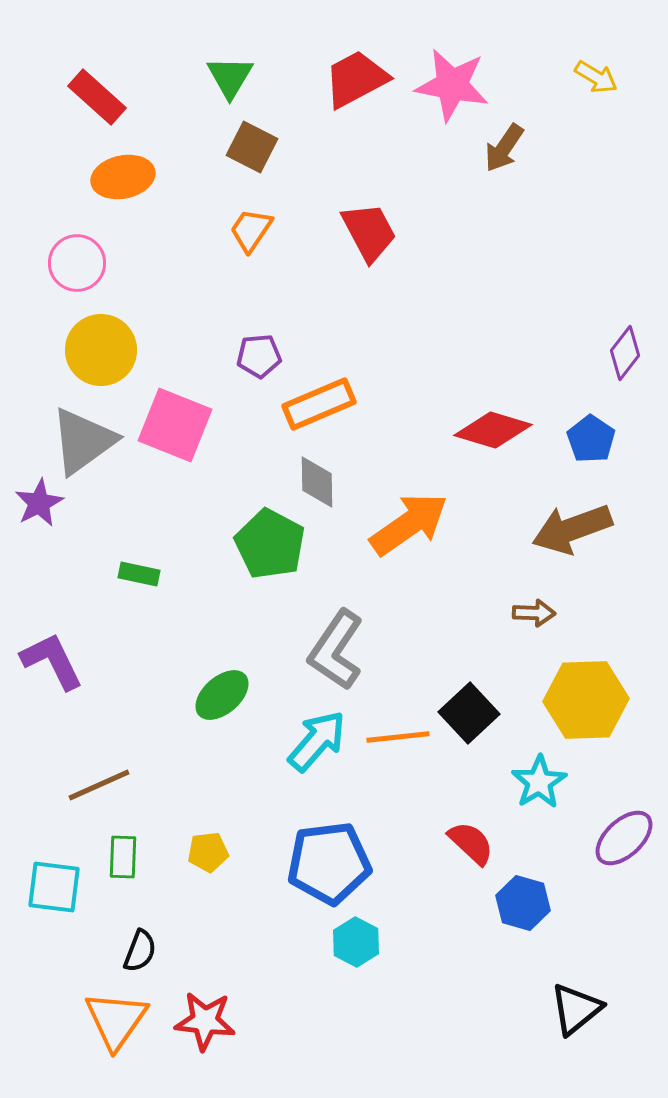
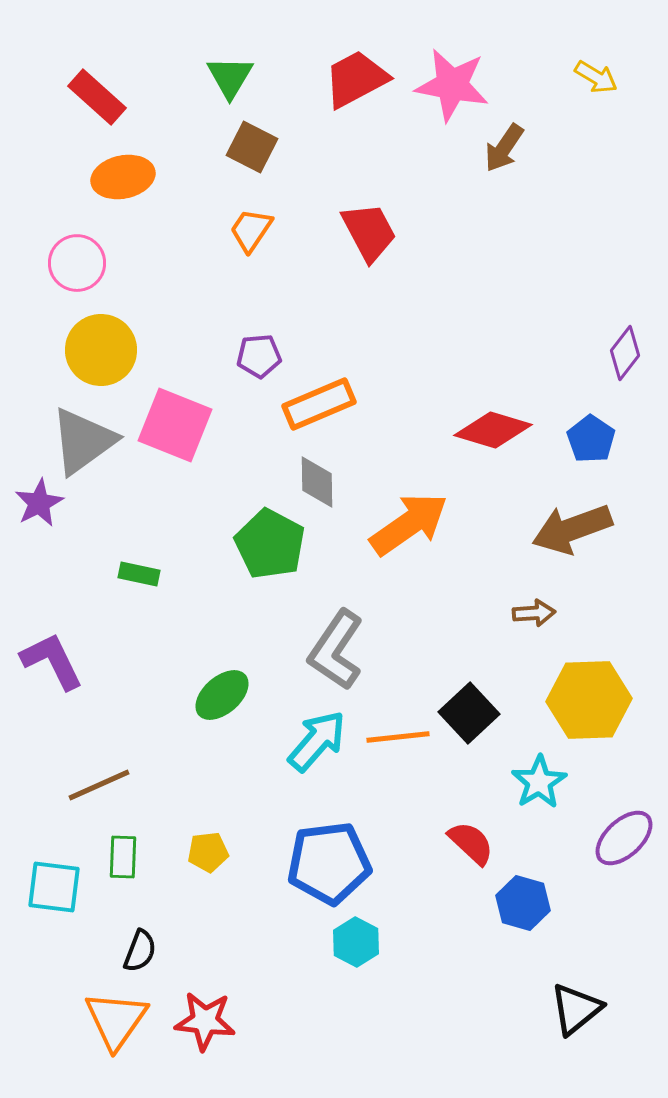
brown arrow at (534, 613): rotated 6 degrees counterclockwise
yellow hexagon at (586, 700): moved 3 px right
